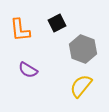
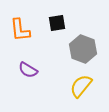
black square: rotated 18 degrees clockwise
